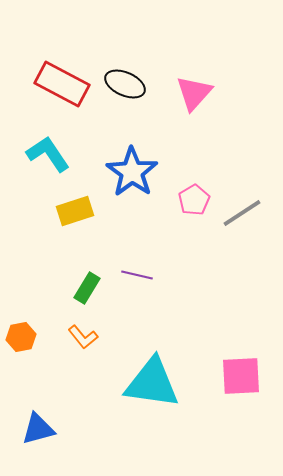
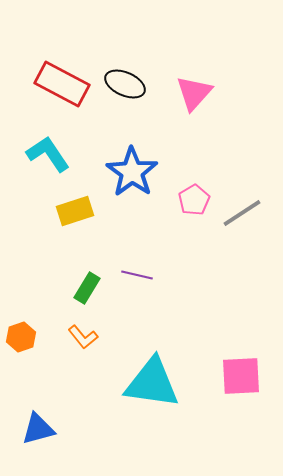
orange hexagon: rotated 8 degrees counterclockwise
